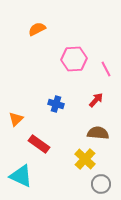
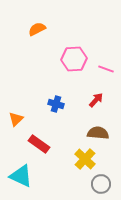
pink line: rotated 42 degrees counterclockwise
